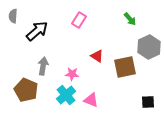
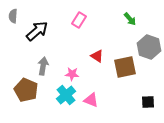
gray hexagon: rotated 15 degrees counterclockwise
